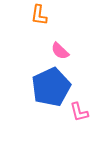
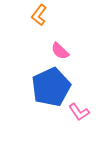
orange L-shape: rotated 30 degrees clockwise
pink L-shape: rotated 20 degrees counterclockwise
